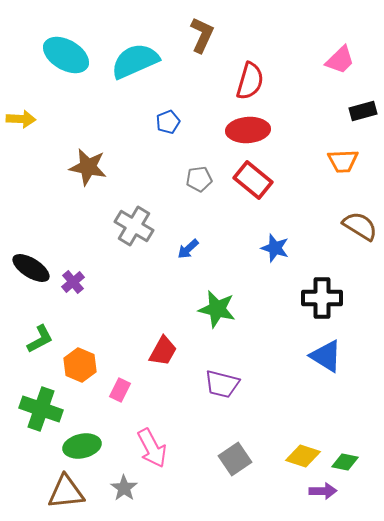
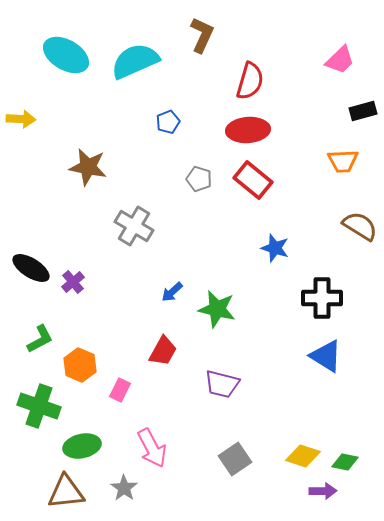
gray pentagon: rotated 25 degrees clockwise
blue arrow: moved 16 px left, 43 px down
green cross: moved 2 px left, 3 px up
